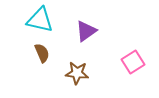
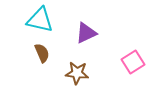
purple triangle: moved 2 px down; rotated 10 degrees clockwise
